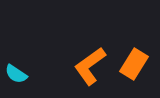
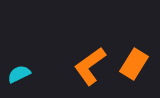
cyan semicircle: moved 3 px right; rotated 120 degrees clockwise
